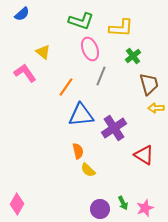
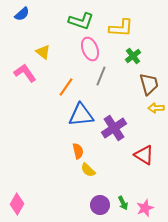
purple circle: moved 4 px up
